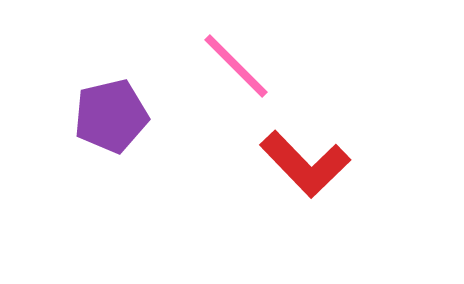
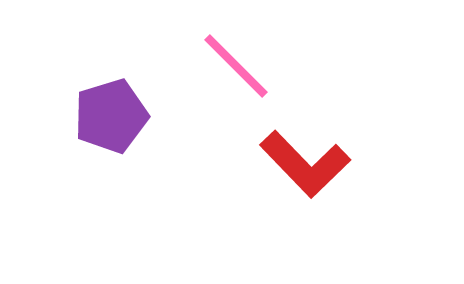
purple pentagon: rotated 4 degrees counterclockwise
